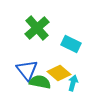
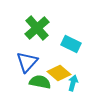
blue triangle: moved 8 px up; rotated 20 degrees clockwise
